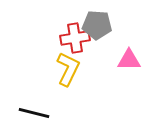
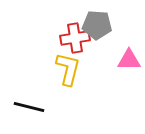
yellow L-shape: rotated 12 degrees counterclockwise
black line: moved 5 px left, 6 px up
